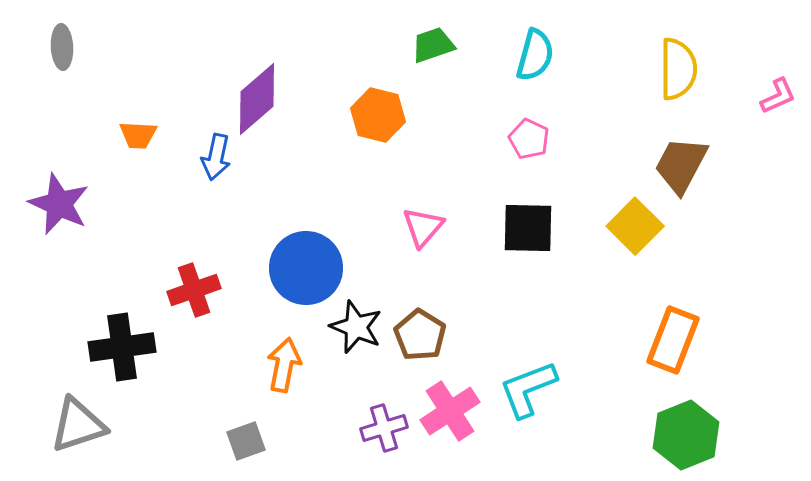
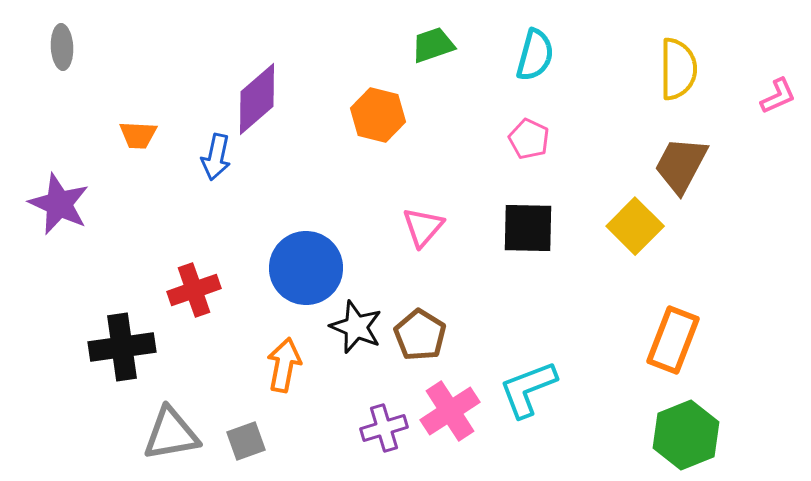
gray triangle: moved 93 px right, 9 px down; rotated 8 degrees clockwise
